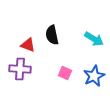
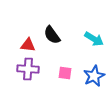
black semicircle: rotated 24 degrees counterclockwise
red triangle: rotated 14 degrees counterclockwise
purple cross: moved 8 px right
pink square: rotated 16 degrees counterclockwise
